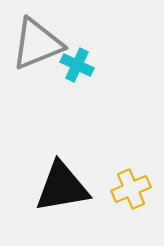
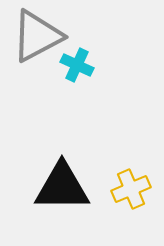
gray triangle: moved 8 px up; rotated 6 degrees counterclockwise
black triangle: rotated 10 degrees clockwise
